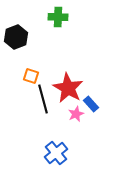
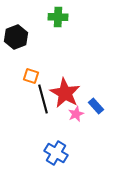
red star: moved 3 px left, 5 px down
blue rectangle: moved 5 px right, 2 px down
blue cross: rotated 20 degrees counterclockwise
